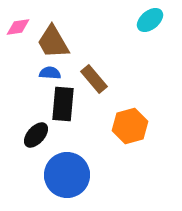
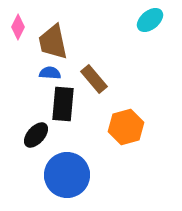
pink diamond: rotated 55 degrees counterclockwise
brown trapezoid: rotated 18 degrees clockwise
orange hexagon: moved 4 px left, 1 px down
